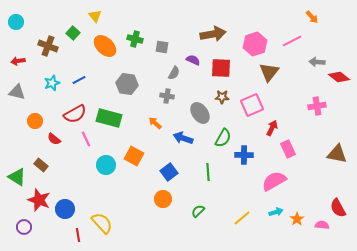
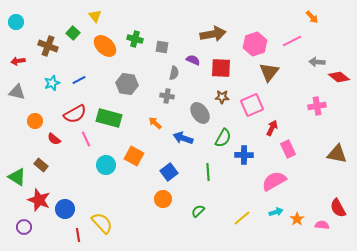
gray semicircle at (174, 73): rotated 16 degrees counterclockwise
